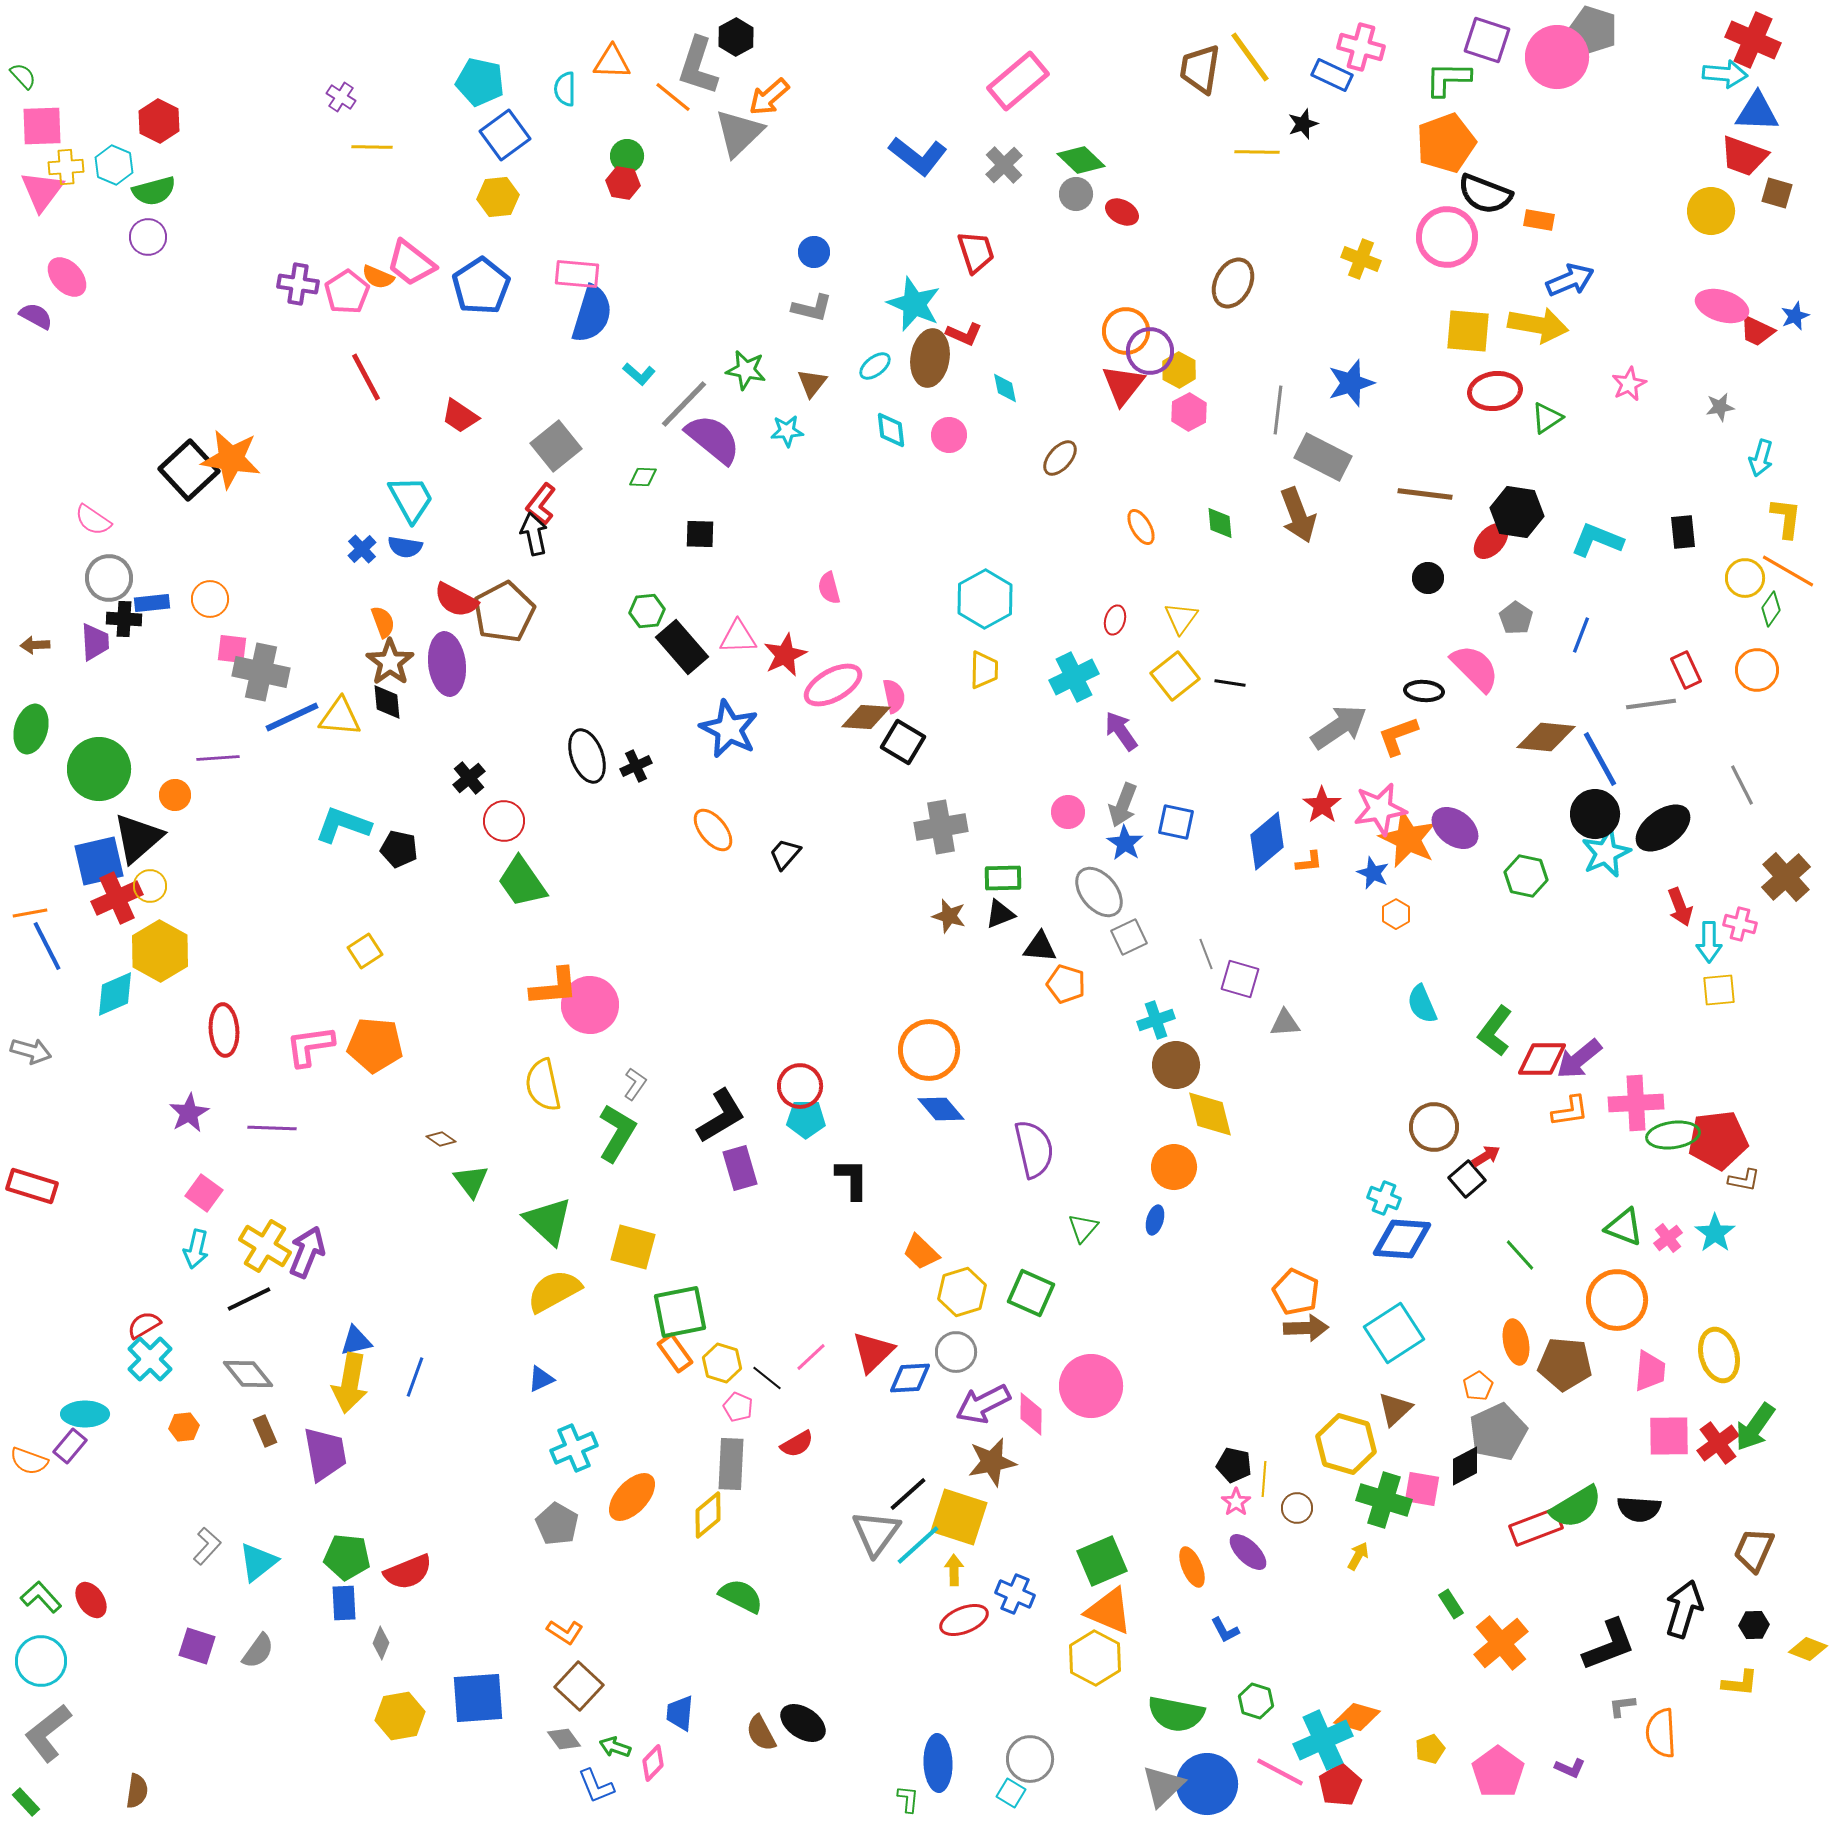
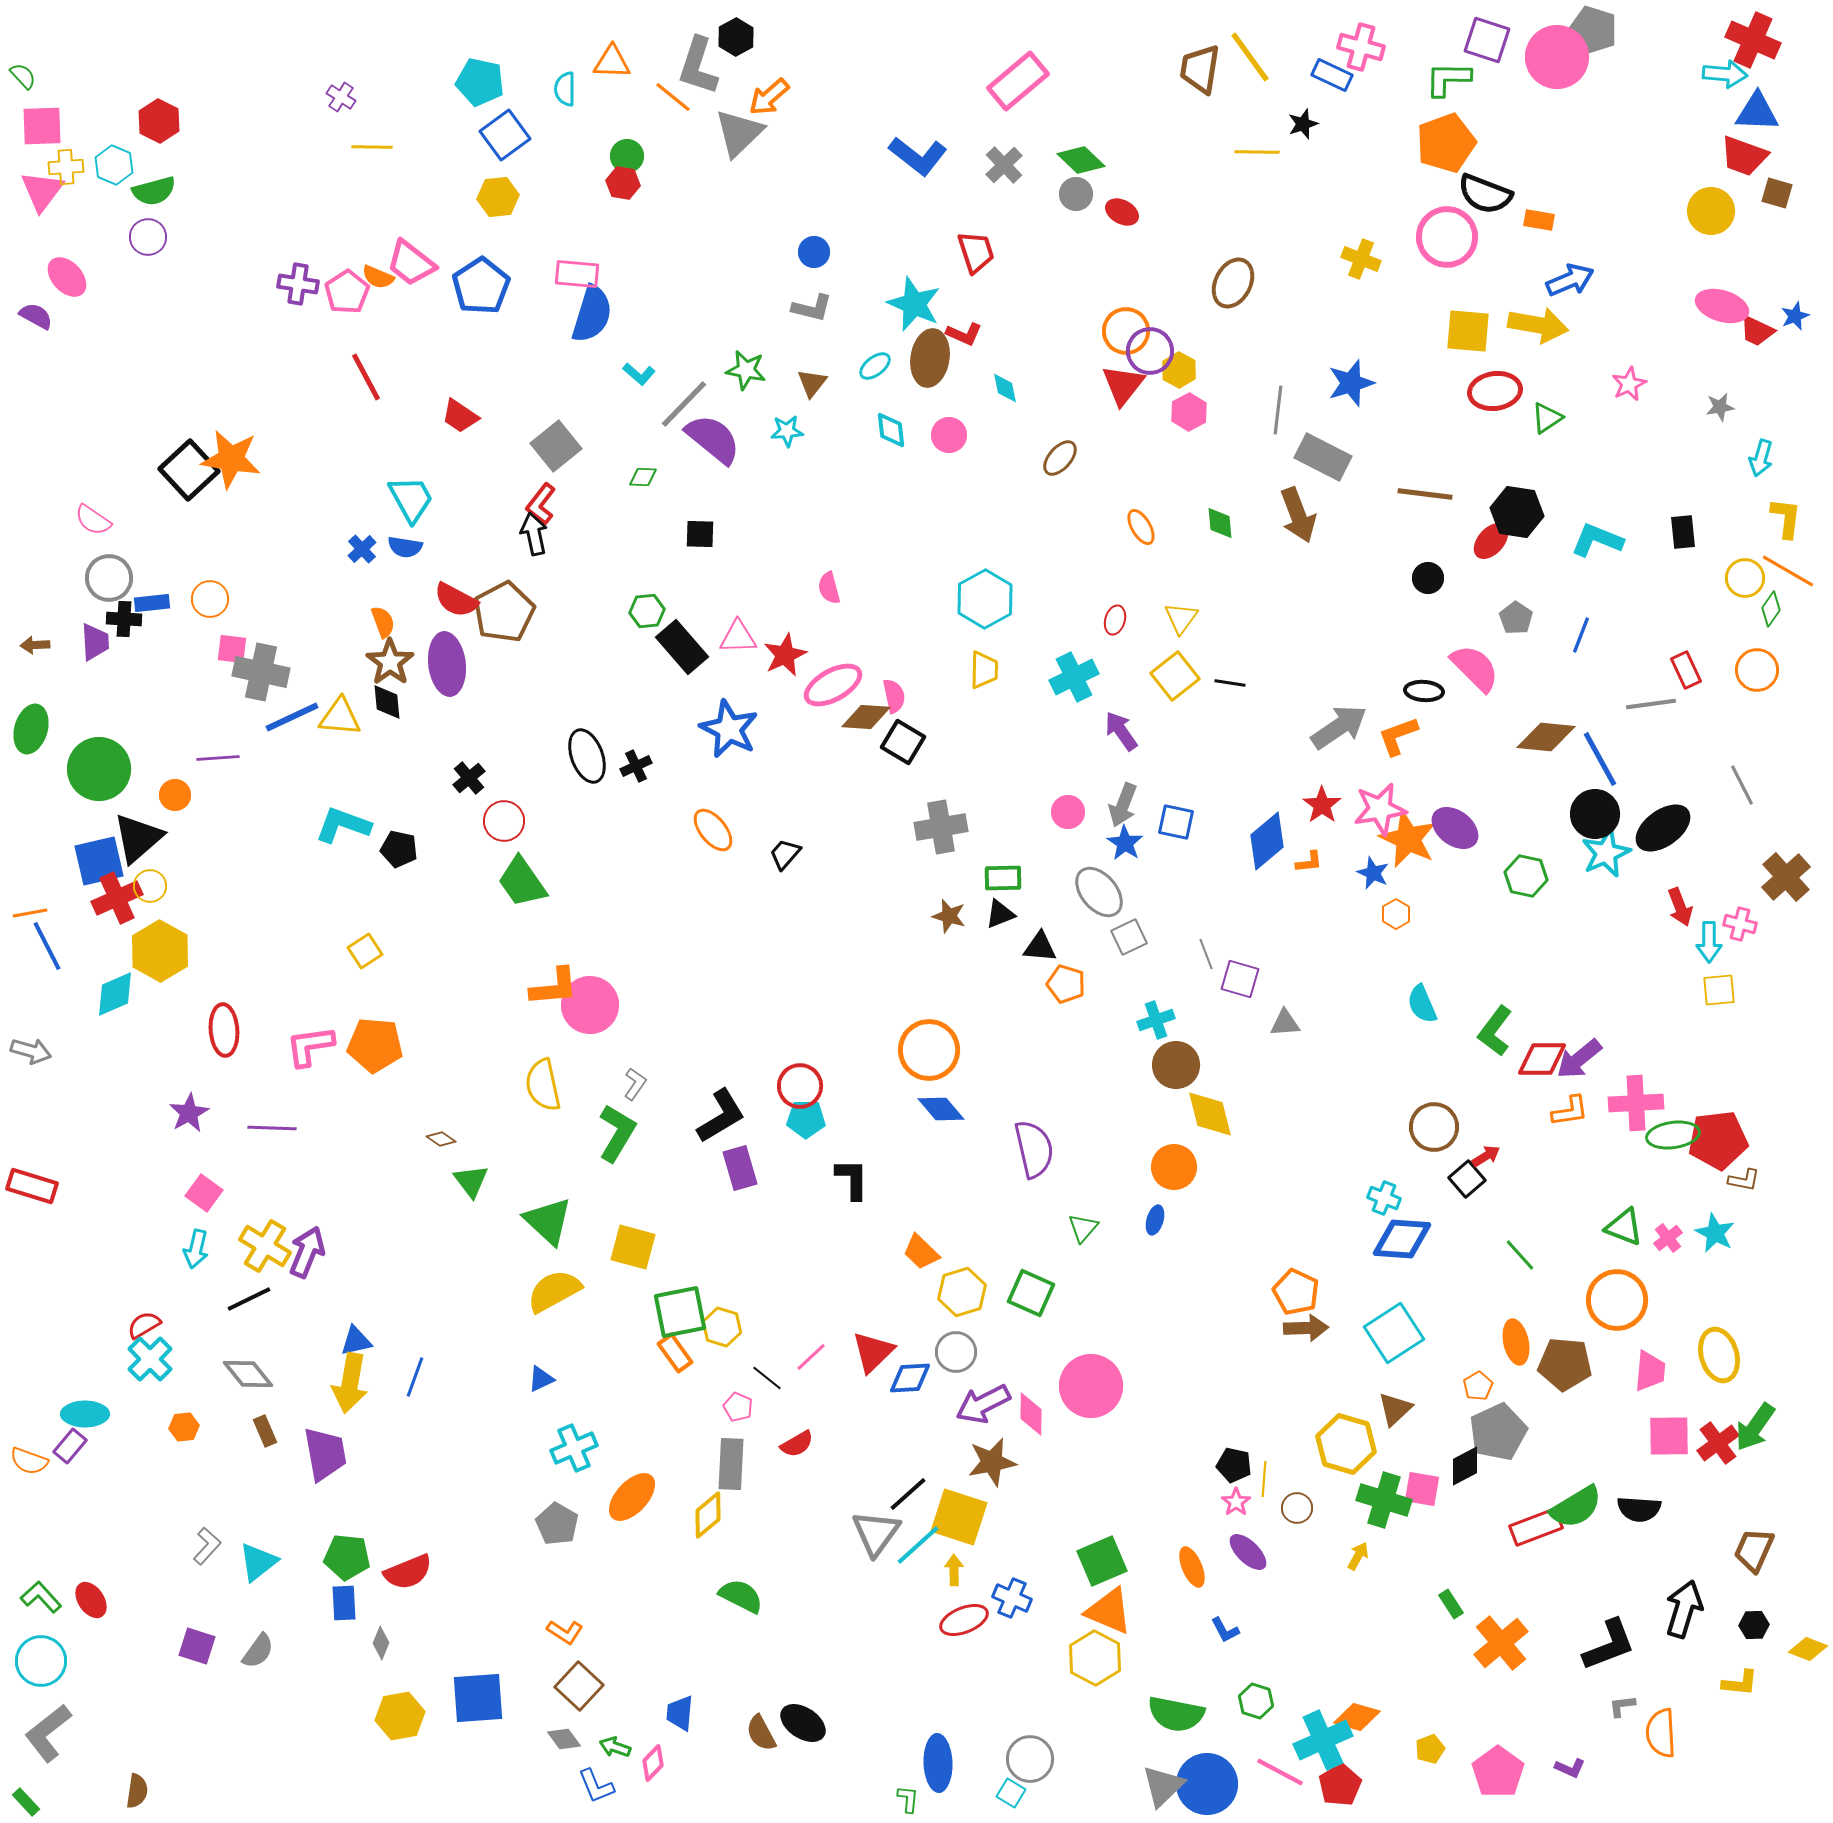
cyan star at (1715, 1233): rotated 9 degrees counterclockwise
yellow hexagon at (722, 1363): moved 36 px up
blue cross at (1015, 1594): moved 3 px left, 4 px down
